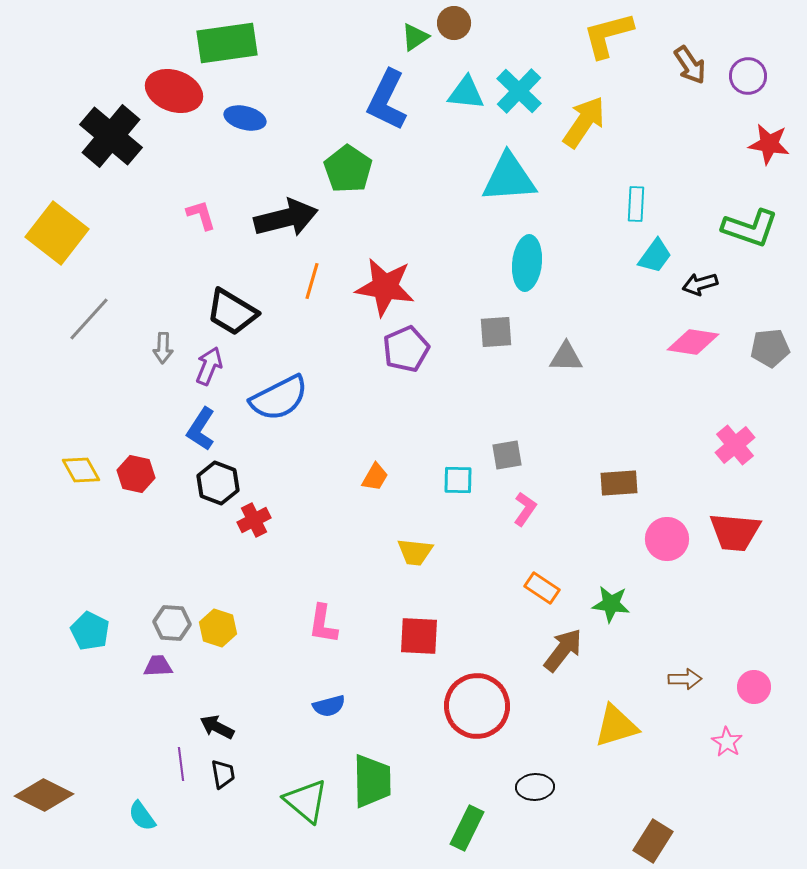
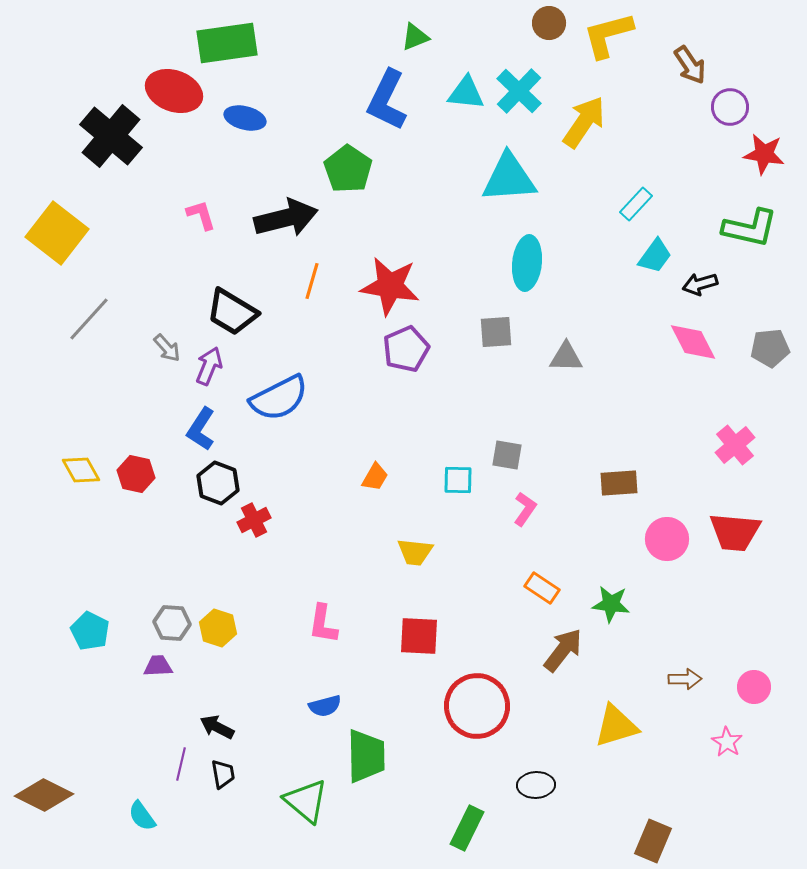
brown circle at (454, 23): moved 95 px right
green triangle at (415, 37): rotated 12 degrees clockwise
purple circle at (748, 76): moved 18 px left, 31 px down
red star at (769, 144): moved 5 px left, 10 px down
cyan rectangle at (636, 204): rotated 40 degrees clockwise
green L-shape at (750, 228): rotated 6 degrees counterclockwise
red star at (385, 287): moved 5 px right, 1 px up
pink diamond at (693, 342): rotated 54 degrees clockwise
gray arrow at (163, 348): moved 4 px right; rotated 44 degrees counterclockwise
gray square at (507, 455): rotated 20 degrees clockwise
blue semicircle at (329, 706): moved 4 px left
purple line at (181, 764): rotated 20 degrees clockwise
green trapezoid at (372, 781): moved 6 px left, 25 px up
black ellipse at (535, 787): moved 1 px right, 2 px up
brown rectangle at (653, 841): rotated 9 degrees counterclockwise
